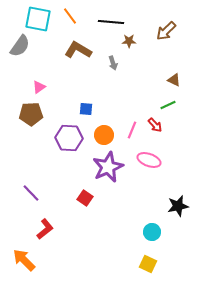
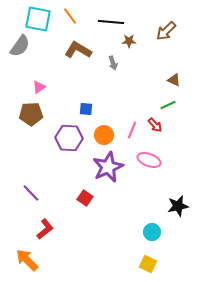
orange arrow: moved 3 px right
